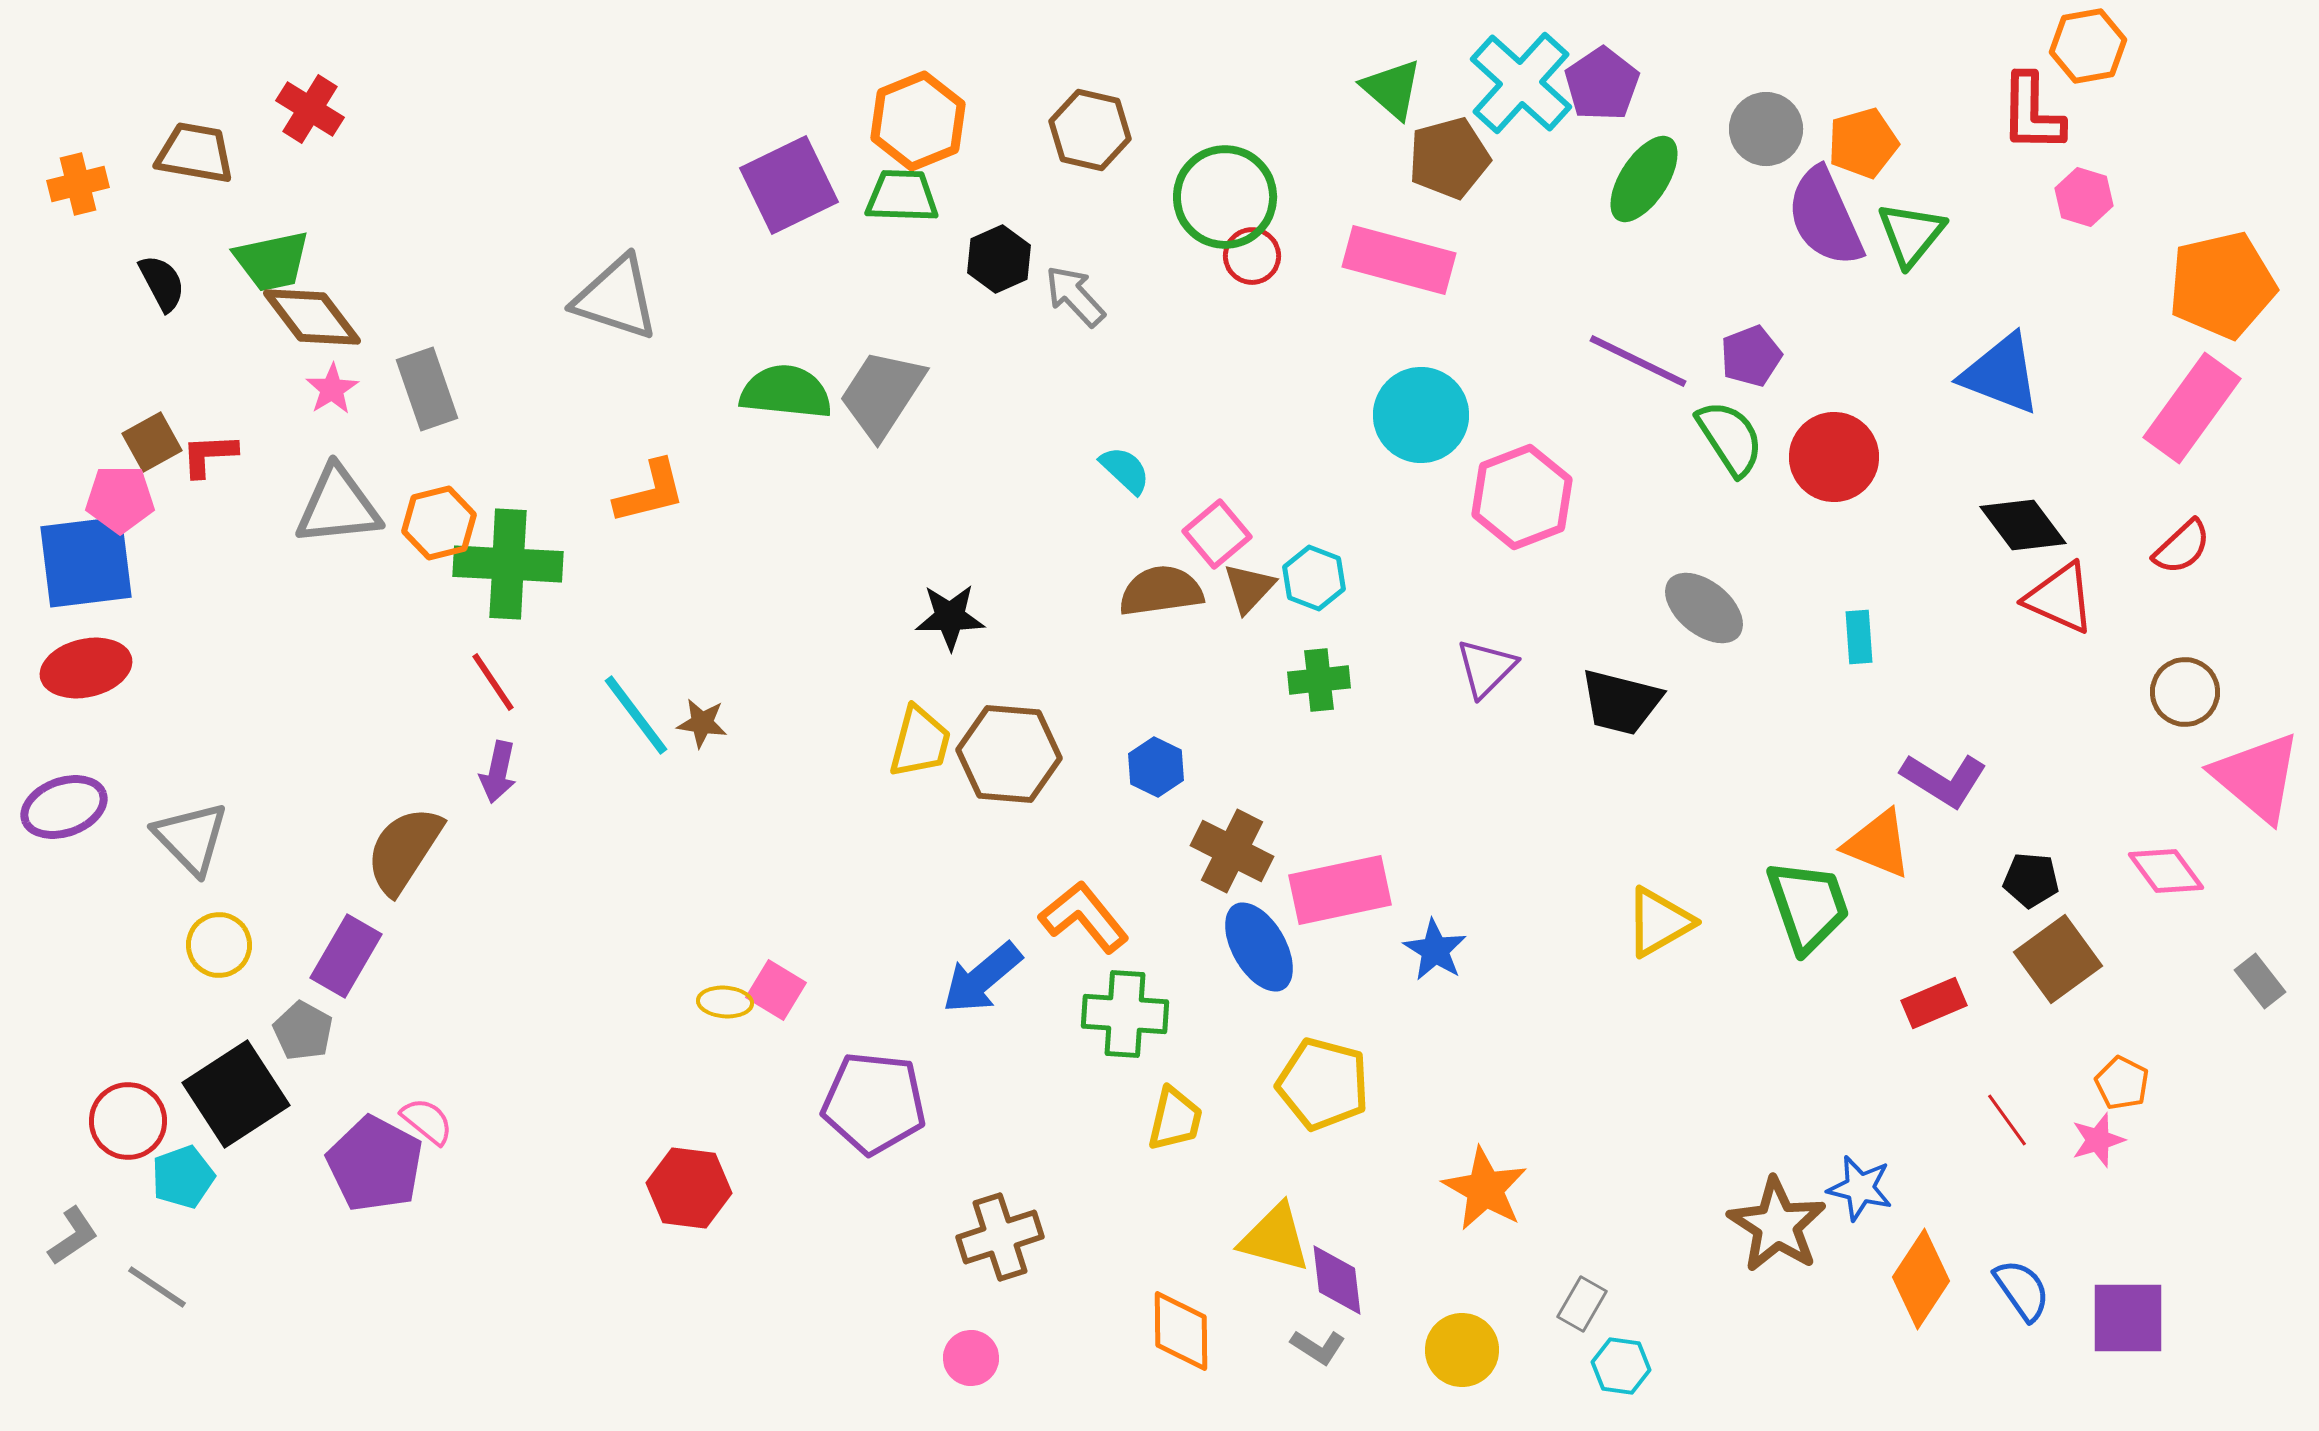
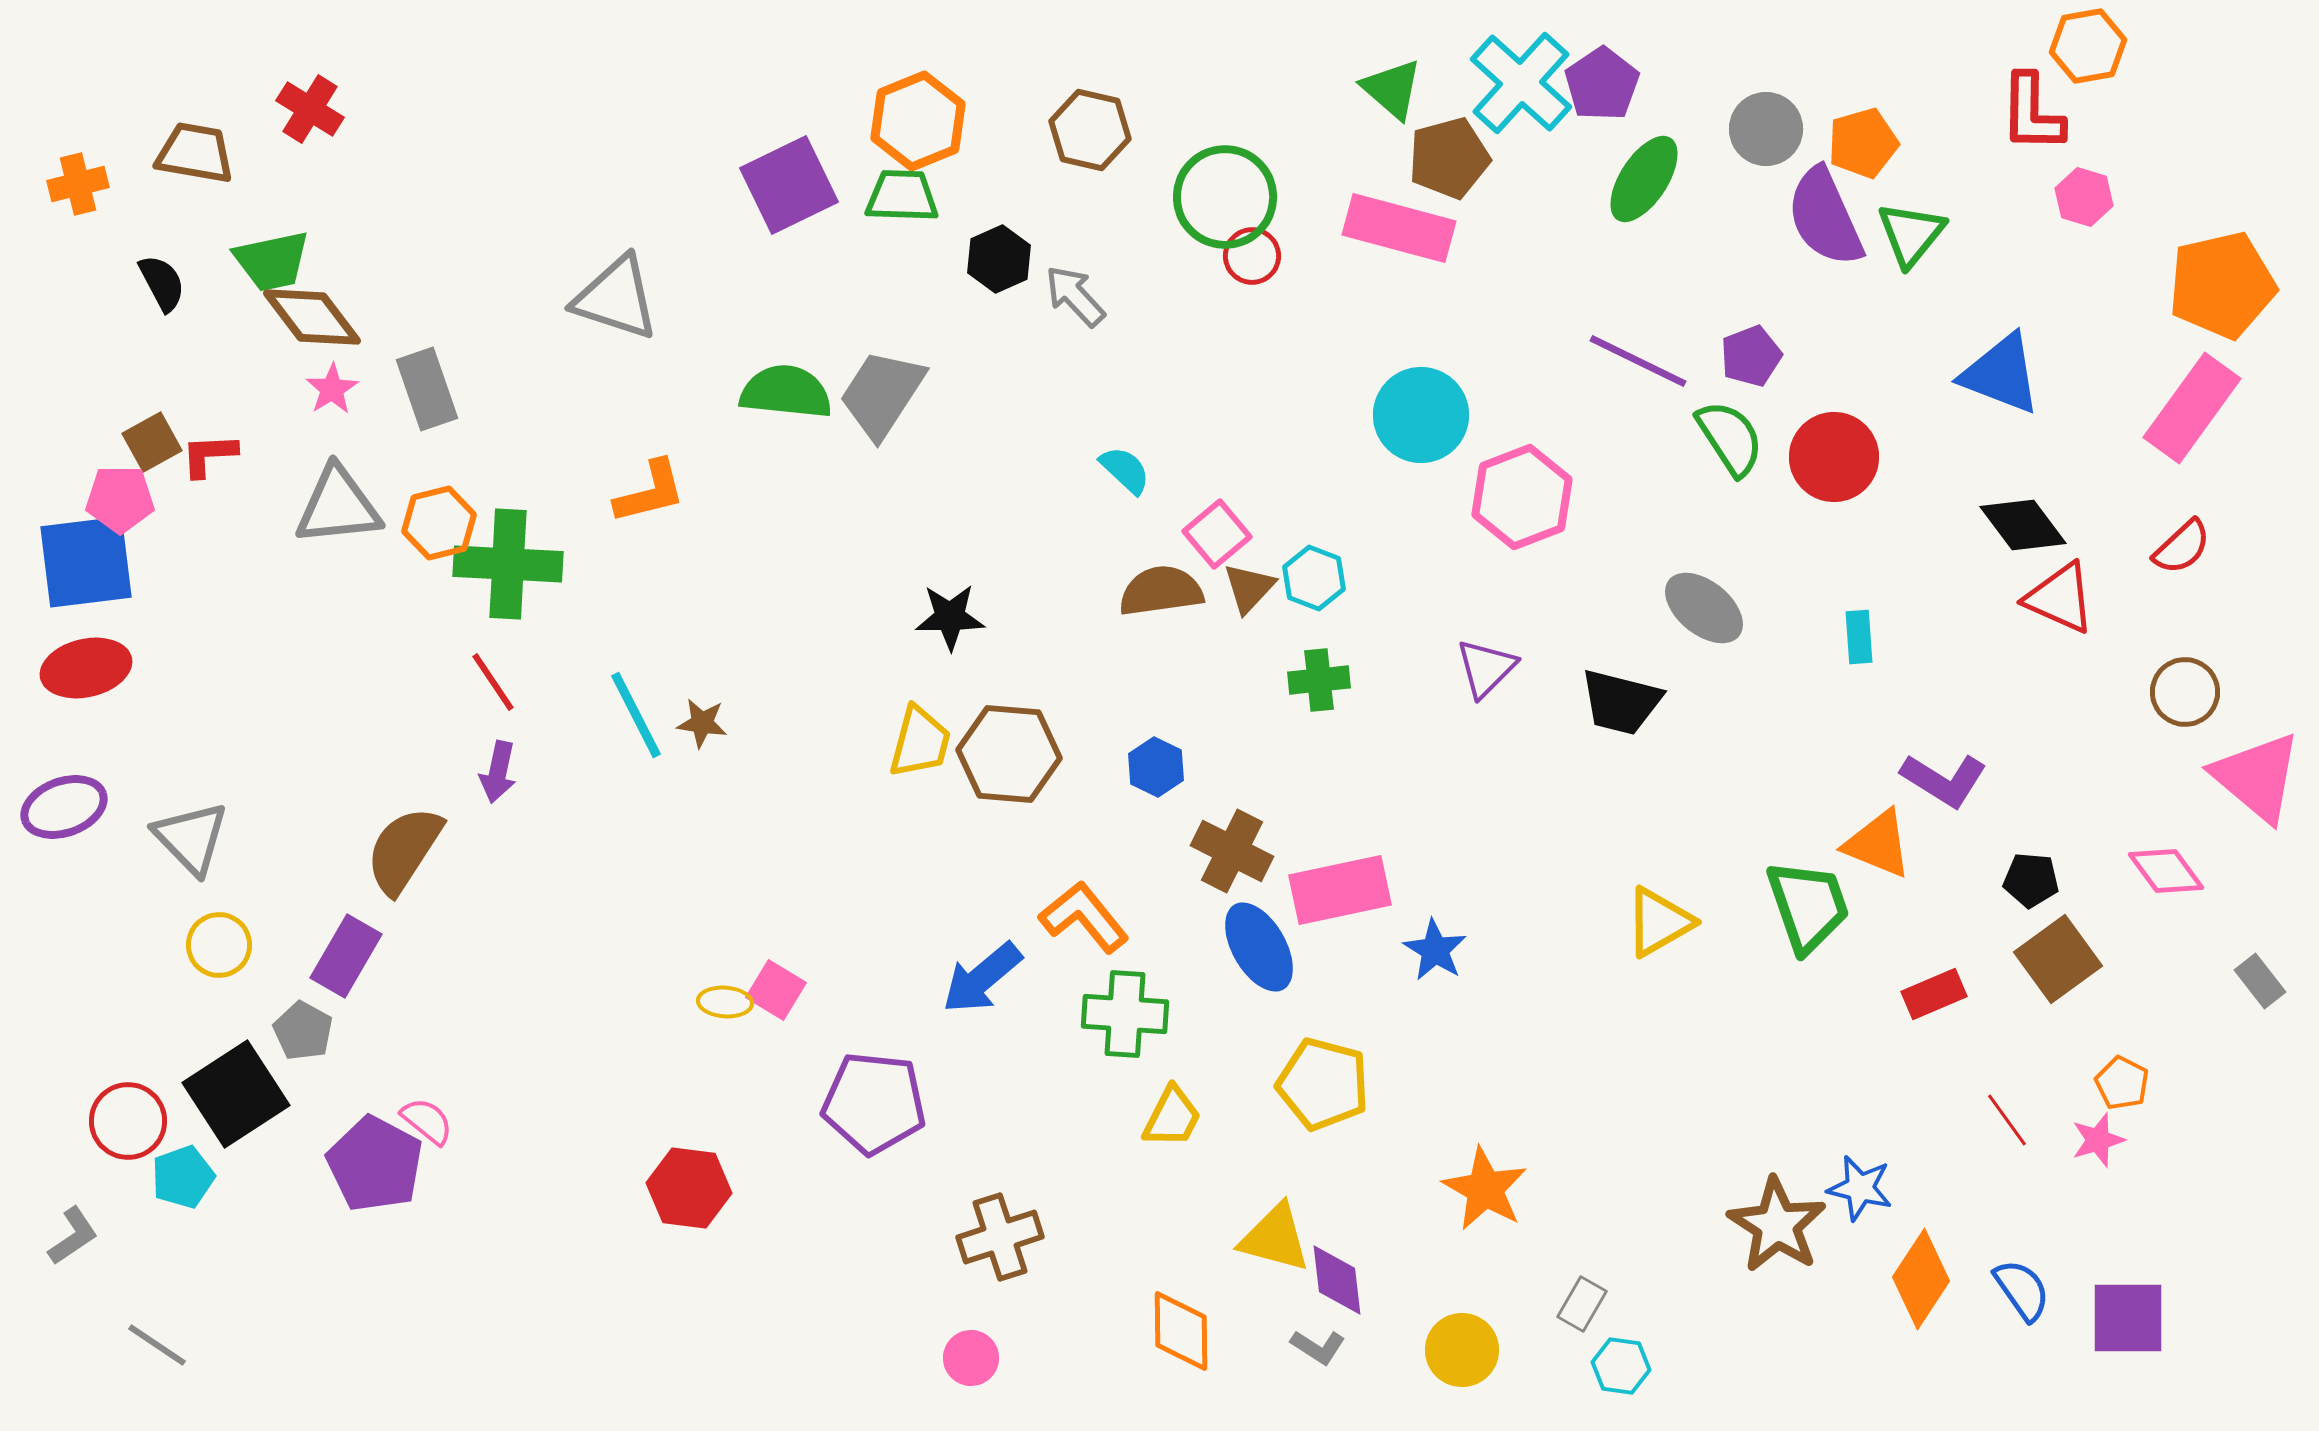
pink rectangle at (1399, 260): moved 32 px up
cyan line at (636, 715): rotated 10 degrees clockwise
red rectangle at (1934, 1003): moved 9 px up
yellow trapezoid at (1175, 1119): moved 3 px left, 2 px up; rotated 14 degrees clockwise
gray line at (157, 1287): moved 58 px down
